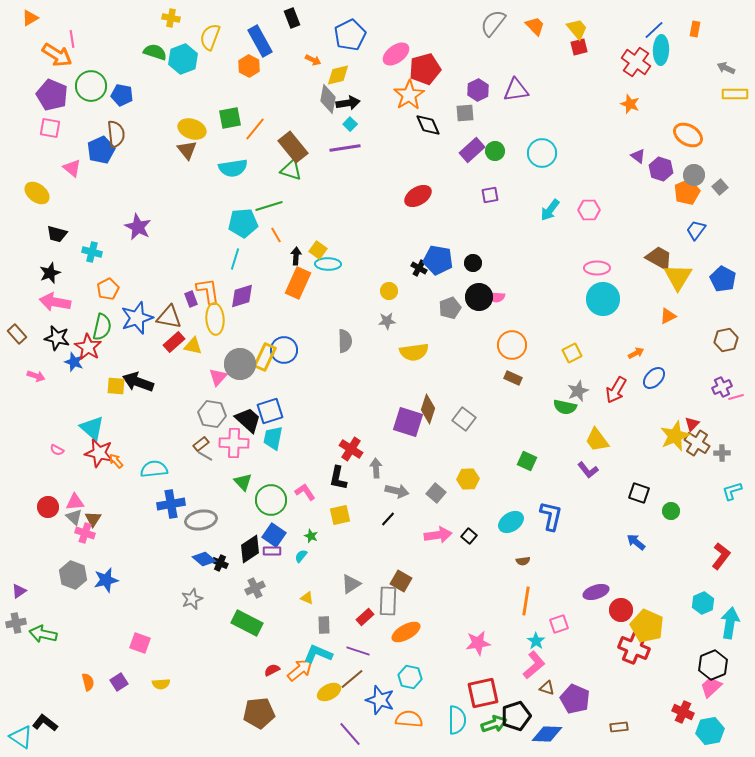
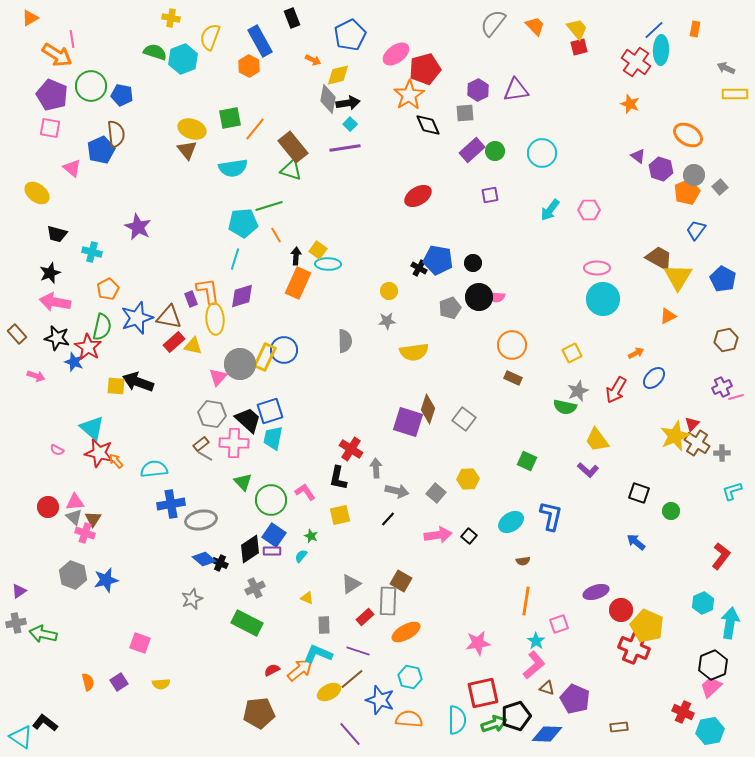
purple L-shape at (588, 470): rotated 10 degrees counterclockwise
